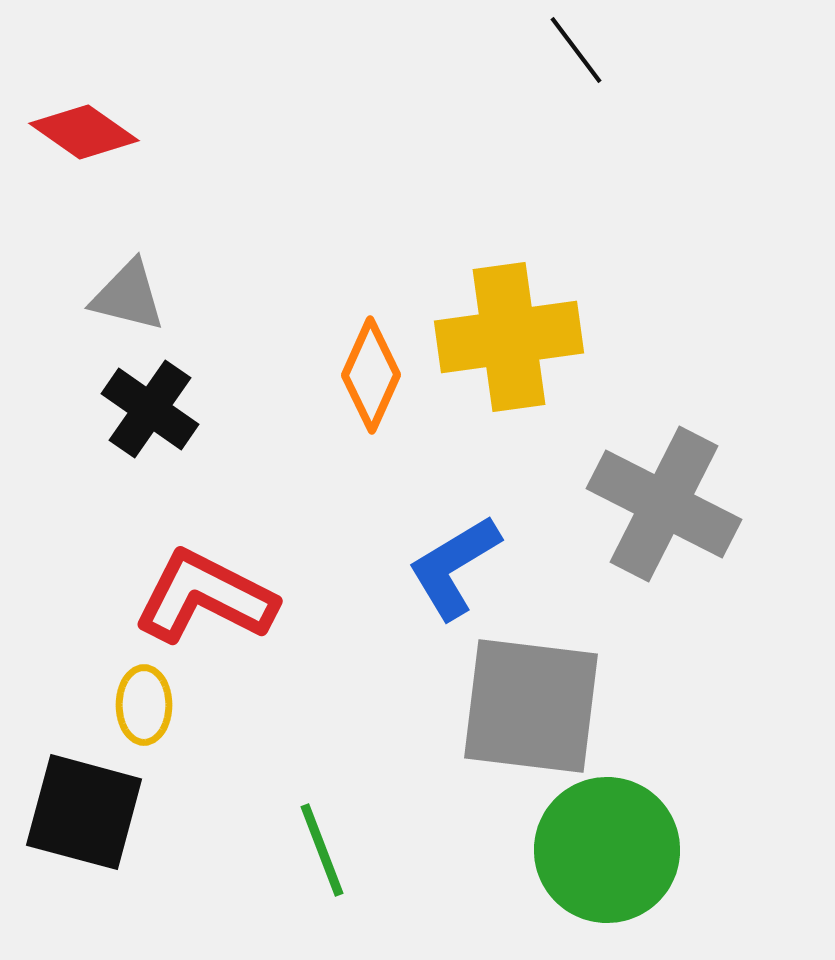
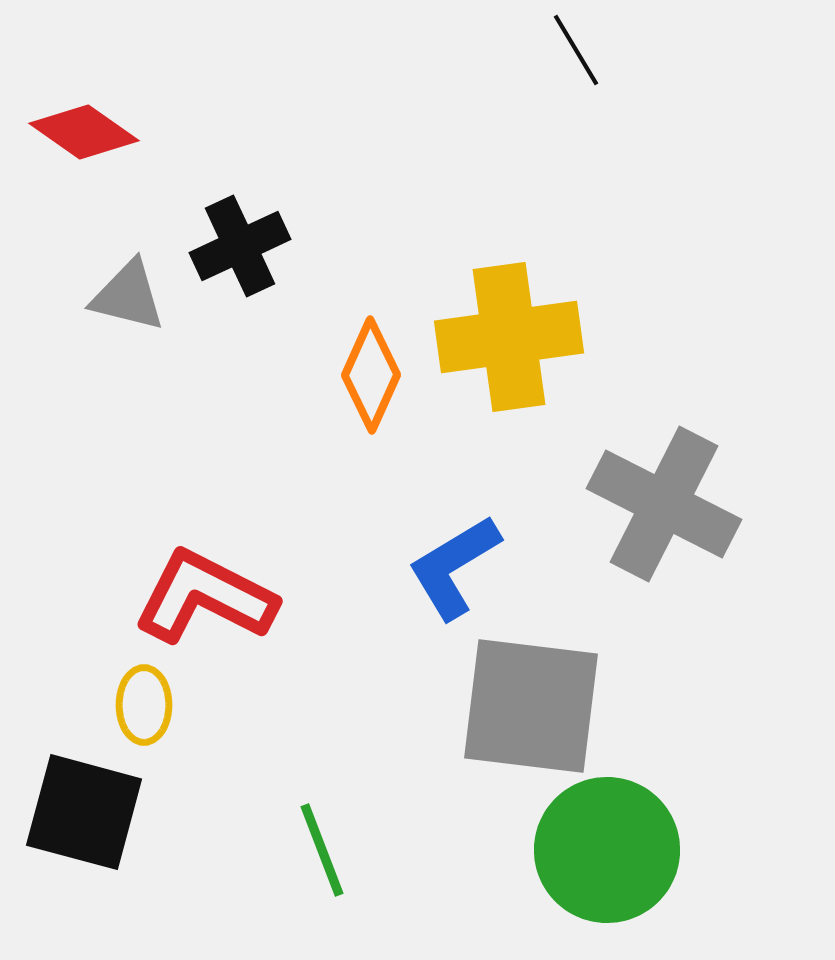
black line: rotated 6 degrees clockwise
black cross: moved 90 px right, 163 px up; rotated 30 degrees clockwise
